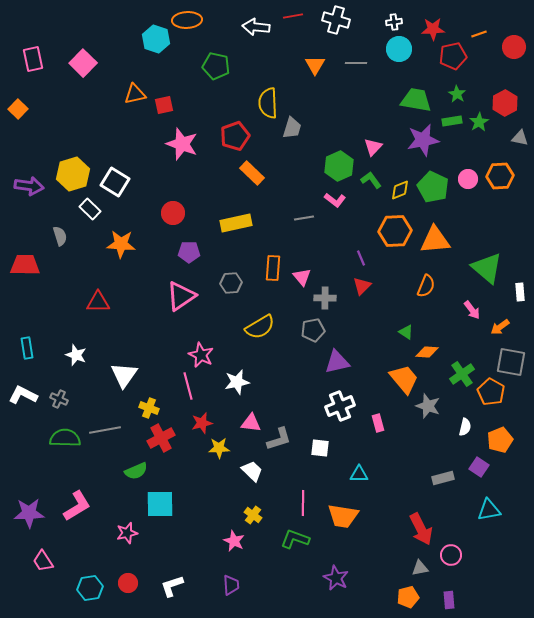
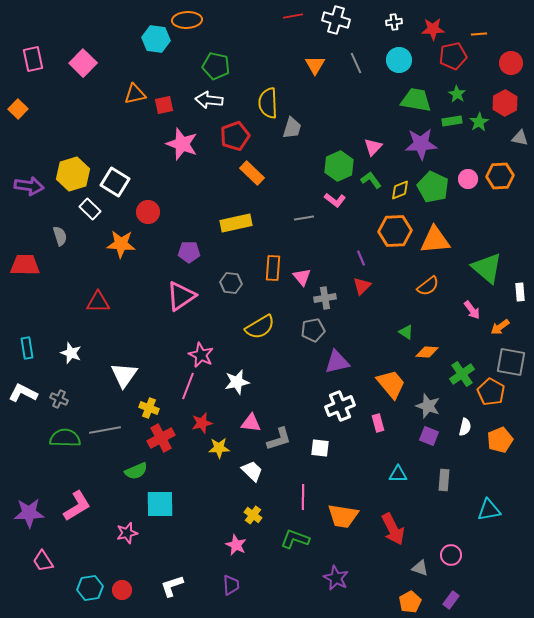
white arrow at (256, 27): moved 47 px left, 73 px down
orange line at (479, 34): rotated 14 degrees clockwise
cyan hexagon at (156, 39): rotated 12 degrees counterclockwise
red circle at (514, 47): moved 3 px left, 16 px down
cyan circle at (399, 49): moved 11 px down
gray line at (356, 63): rotated 65 degrees clockwise
purple star at (423, 140): moved 2 px left, 4 px down; rotated 8 degrees clockwise
red circle at (173, 213): moved 25 px left, 1 px up
gray hexagon at (231, 283): rotated 10 degrees clockwise
orange semicircle at (426, 286): moved 2 px right; rotated 30 degrees clockwise
gray cross at (325, 298): rotated 10 degrees counterclockwise
white star at (76, 355): moved 5 px left, 2 px up
orange trapezoid at (404, 379): moved 13 px left, 5 px down
pink line at (188, 386): rotated 36 degrees clockwise
white L-shape at (23, 395): moved 2 px up
purple square at (479, 467): moved 50 px left, 31 px up; rotated 12 degrees counterclockwise
cyan triangle at (359, 474): moved 39 px right
gray rectangle at (443, 478): moved 1 px right, 2 px down; rotated 70 degrees counterclockwise
pink line at (303, 503): moved 6 px up
red arrow at (421, 529): moved 28 px left
pink star at (234, 541): moved 2 px right, 4 px down
gray triangle at (420, 568): rotated 30 degrees clockwise
red circle at (128, 583): moved 6 px left, 7 px down
orange pentagon at (408, 597): moved 2 px right, 5 px down; rotated 15 degrees counterclockwise
purple rectangle at (449, 600): moved 2 px right; rotated 42 degrees clockwise
